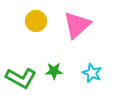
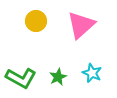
pink triangle: moved 4 px right
green star: moved 4 px right, 6 px down; rotated 24 degrees counterclockwise
